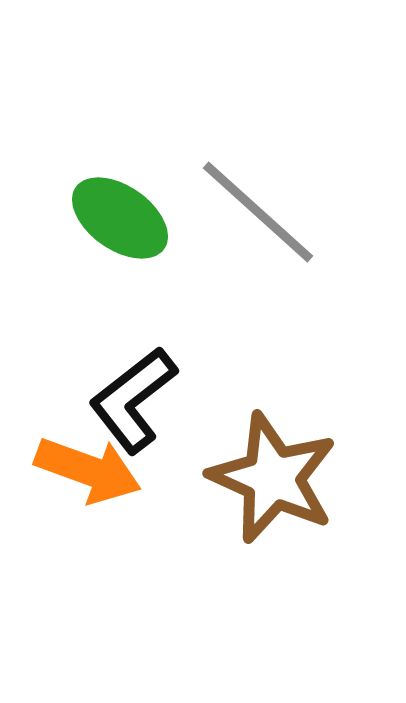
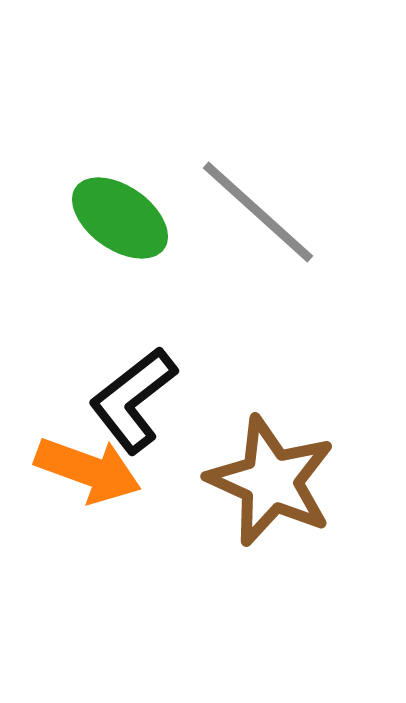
brown star: moved 2 px left, 3 px down
